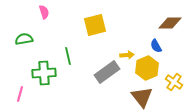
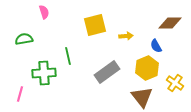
yellow arrow: moved 1 px left, 19 px up
yellow cross: moved 1 px right, 1 px down
